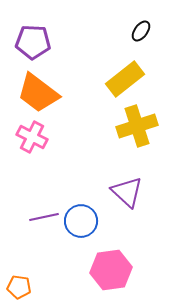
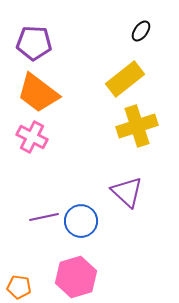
purple pentagon: moved 1 px right, 1 px down
pink hexagon: moved 35 px left, 7 px down; rotated 9 degrees counterclockwise
